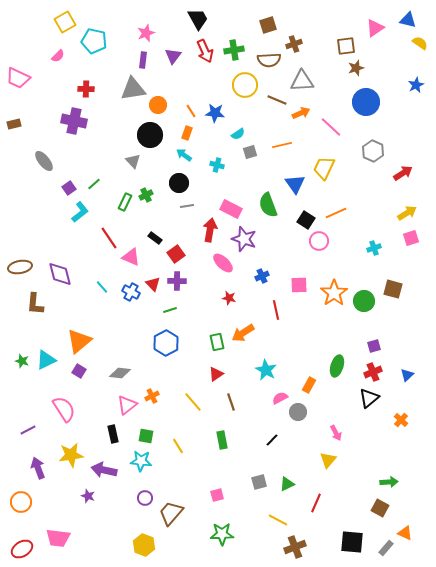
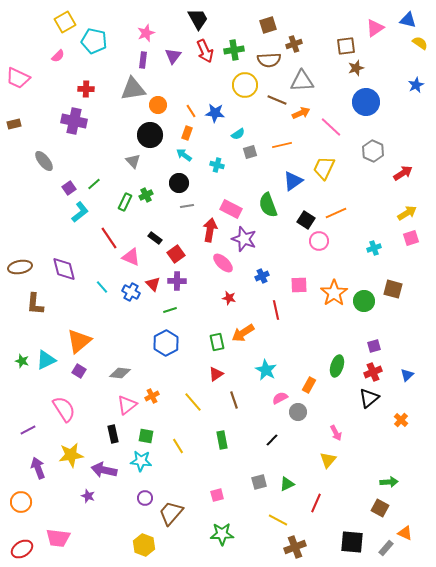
blue triangle at (295, 184): moved 2 px left, 3 px up; rotated 30 degrees clockwise
purple diamond at (60, 274): moved 4 px right, 5 px up
brown line at (231, 402): moved 3 px right, 2 px up
